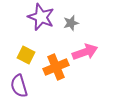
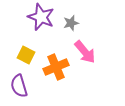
pink arrow: rotated 70 degrees clockwise
